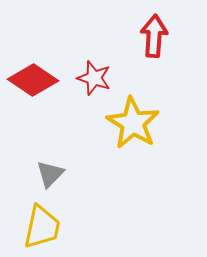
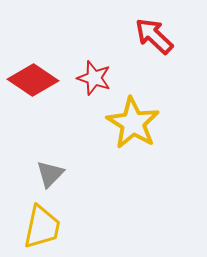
red arrow: rotated 51 degrees counterclockwise
